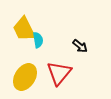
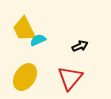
cyan semicircle: rotated 105 degrees counterclockwise
black arrow: rotated 63 degrees counterclockwise
red triangle: moved 11 px right, 5 px down
